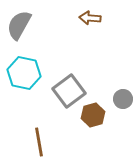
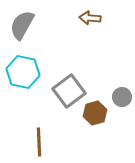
gray semicircle: moved 3 px right
cyan hexagon: moved 1 px left, 1 px up
gray circle: moved 1 px left, 2 px up
brown hexagon: moved 2 px right, 2 px up
brown line: rotated 8 degrees clockwise
